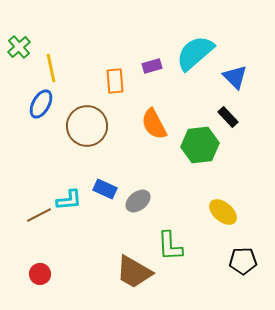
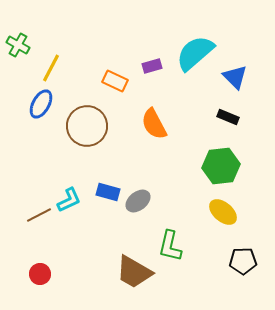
green cross: moved 1 px left, 2 px up; rotated 20 degrees counterclockwise
yellow line: rotated 40 degrees clockwise
orange rectangle: rotated 60 degrees counterclockwise
black rectangle: rotated 25 degrees counterclockwise
green hexagon: moved 21 px right, 21 px down
blue rectangle: moved 3 px right, 3 px down; rotated 10 degrees counterclockwise
cyan L-shape: rotated 20 degrees counterclockwise
green L-shape: rotated 16 degrees clockwise
